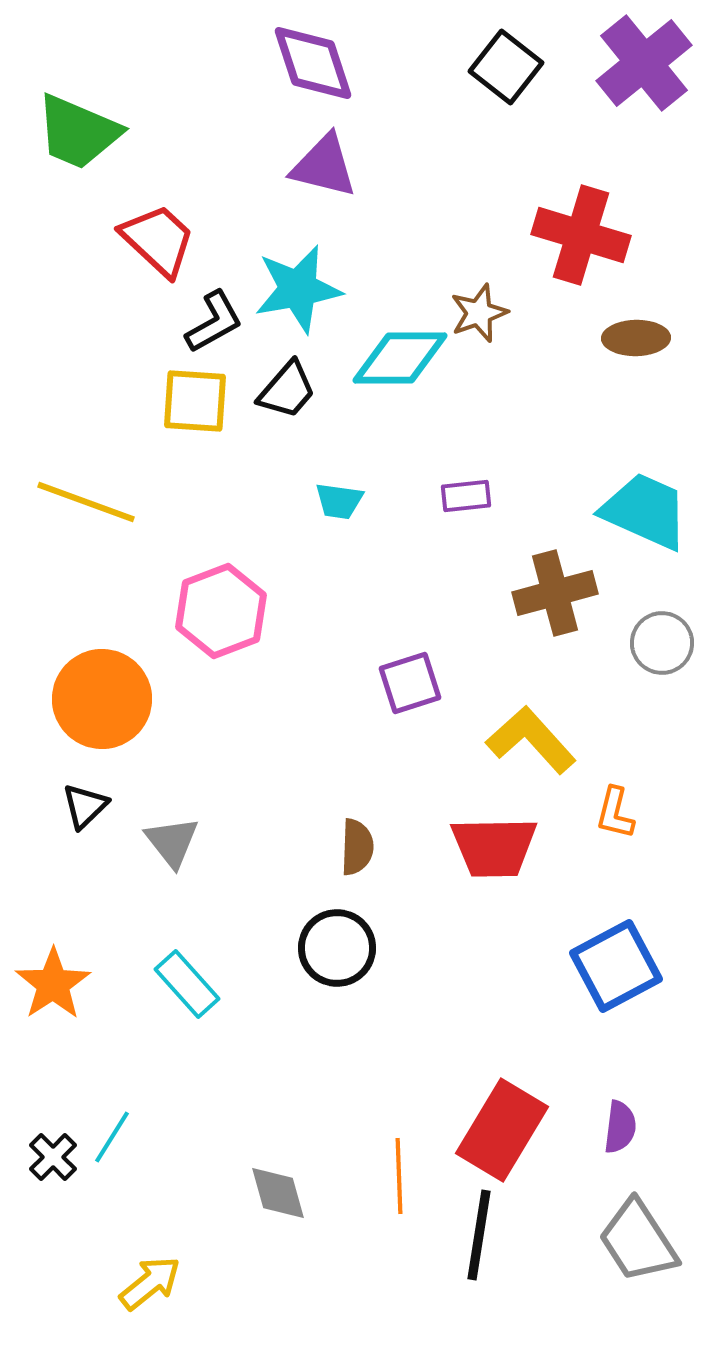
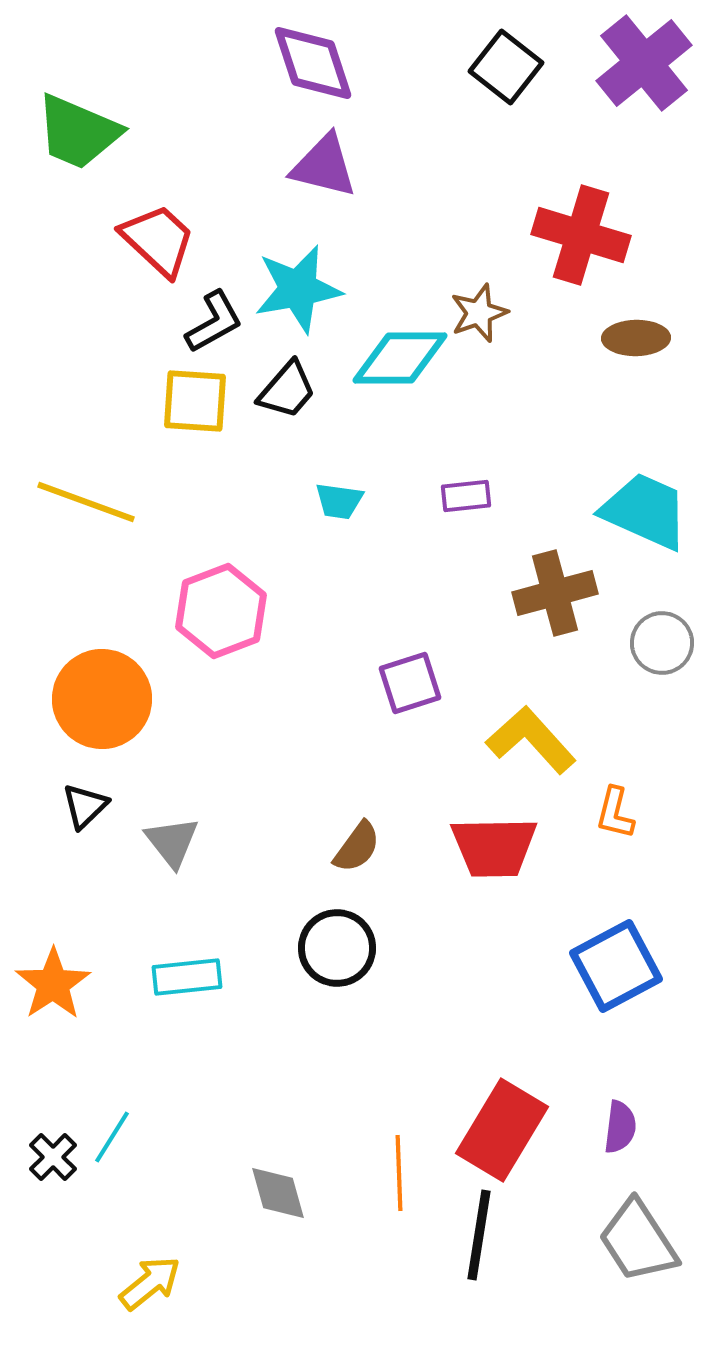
brown semicircle at (357, 847): rotated 34 degrees clockwise
cyan rectangle at (187, 984): moved 7 px up; rotated 54 degrees counterclockwise
orange line at (399, 1176): moved 3 px up
